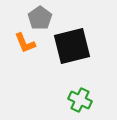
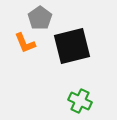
green cross: moved 1 px down
